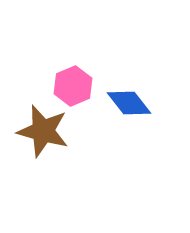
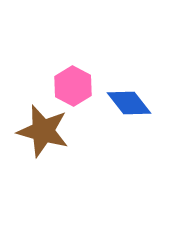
pink hexagon: rotated 9 degrees counterclockwise
